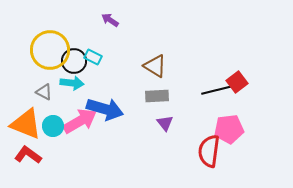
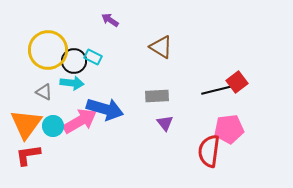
yellow circle: moved 2 px left
brown triangle: moved 6 px right, 19 px up
orange triangle: rotated 44 degrees clockwise
red L-shape: rotated 44 degrees counterclockwise
